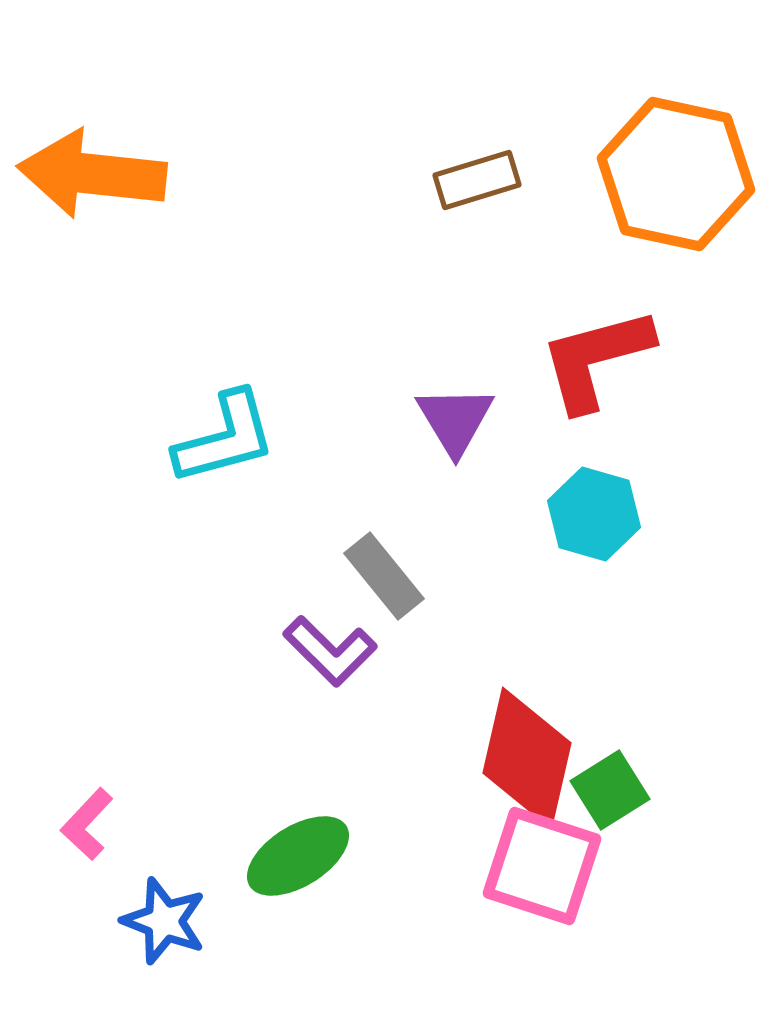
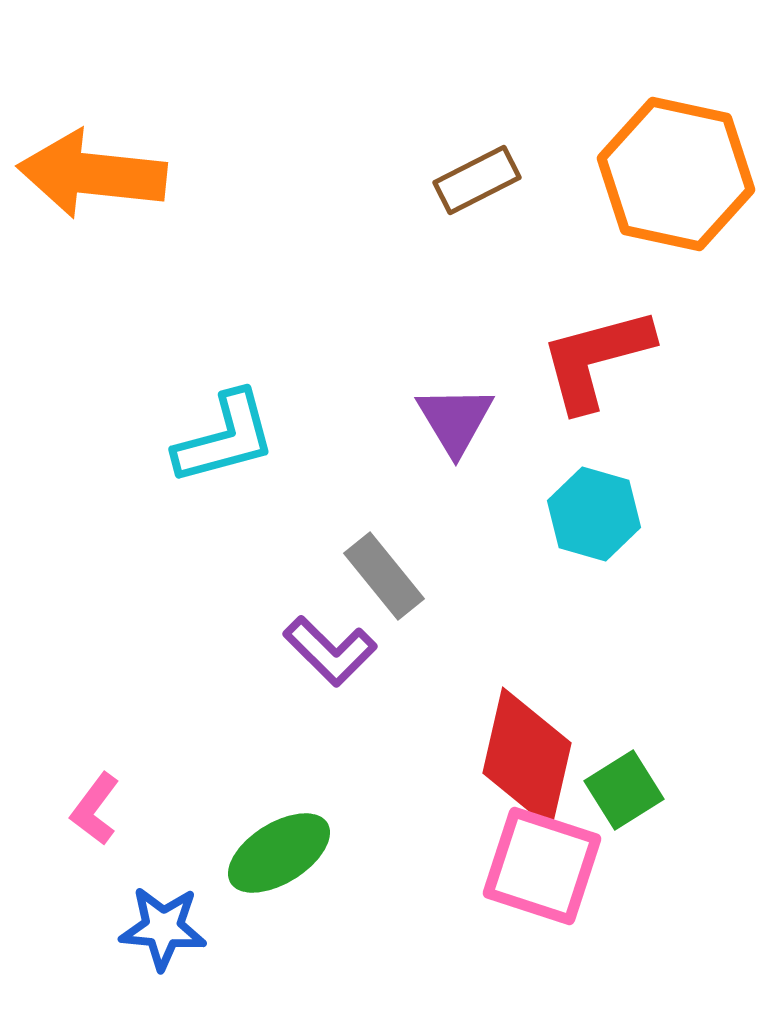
brown rectangle: rotated 10 degrees counterclockwise
green square: moved 14 px right
pink L-shape: moved 8 px right, 15 px up; rotated 6 degrees counterclockwise
green ellipse: moved 19 px left, 3 px up
blue star: moved 1 px left, 7 px down; rotated 16 degrees counterclockwise
